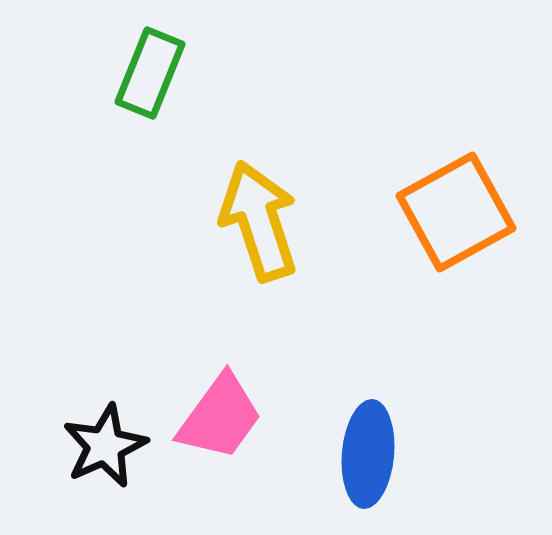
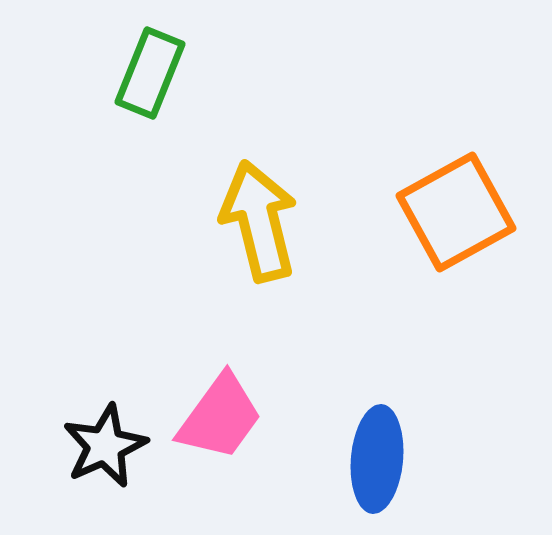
yellow arrow: rotated 4 degrees clockwise
blue ellipse: moved 9 px right, 5 px down
